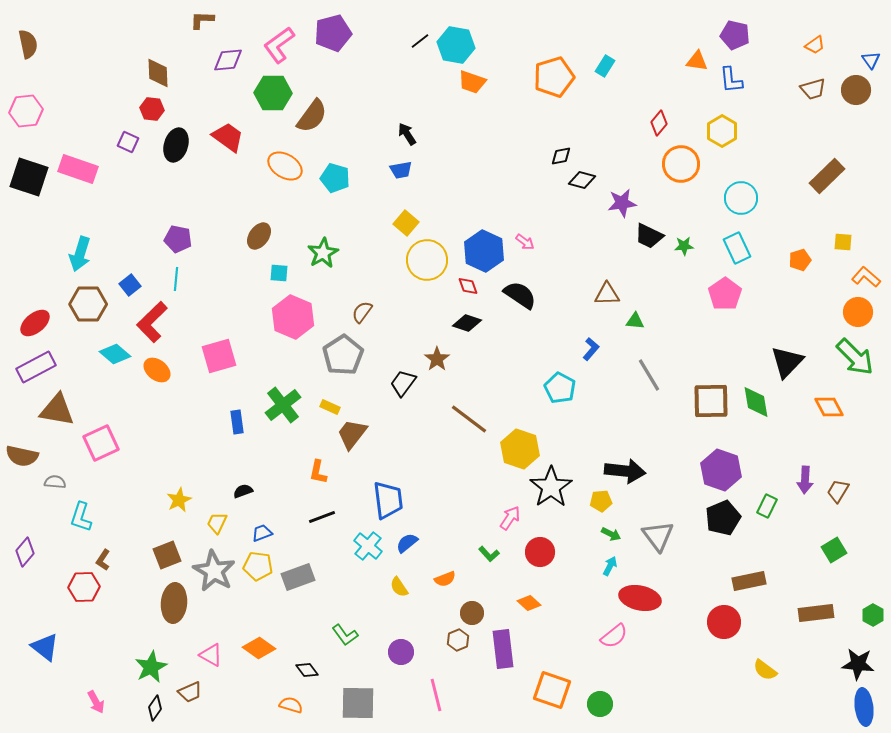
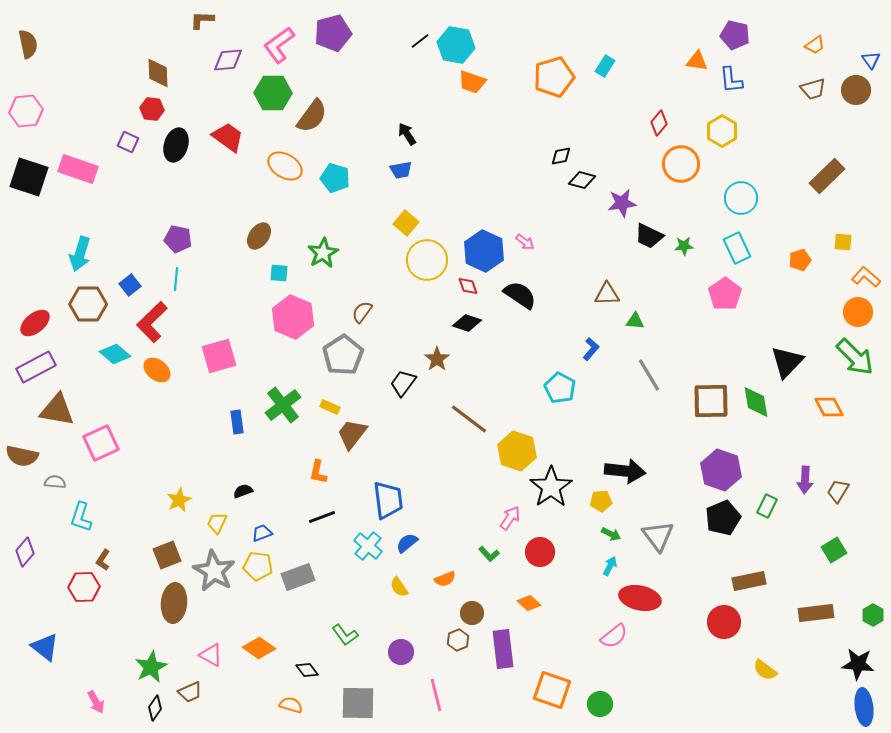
yellow hexagon at (520, 449): moved 3 px left, 2 px down
